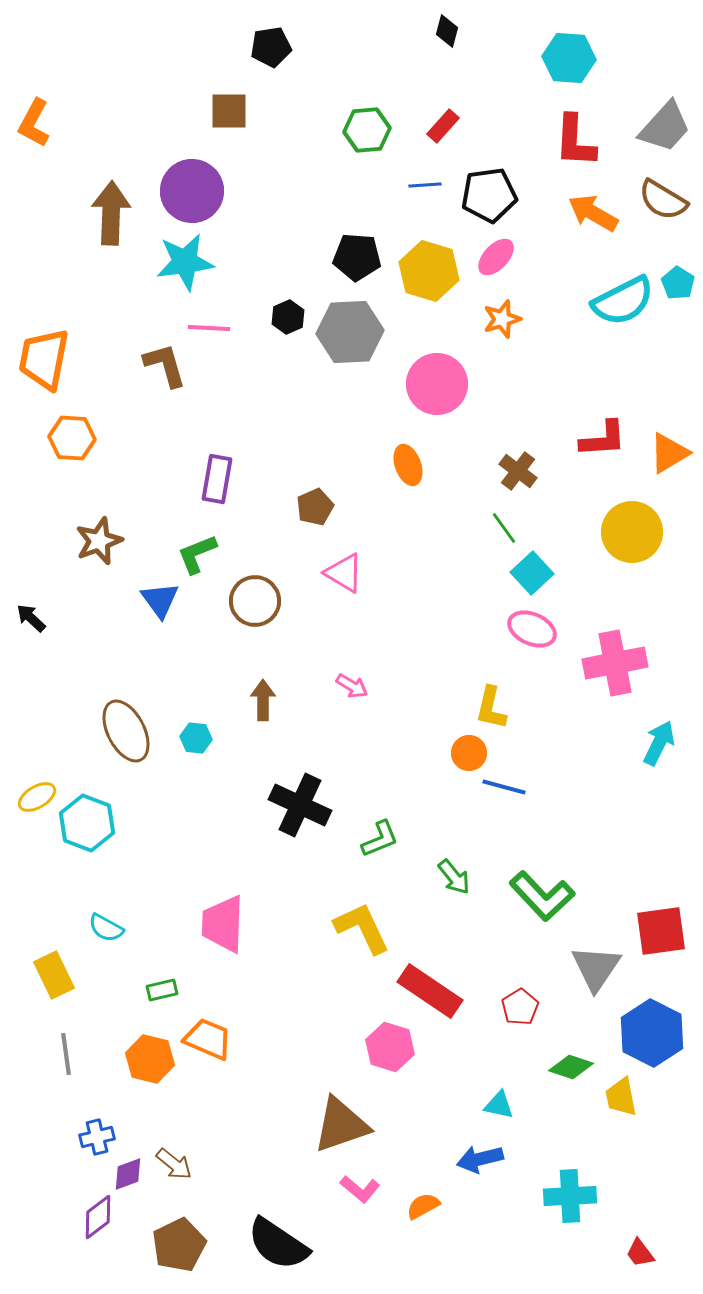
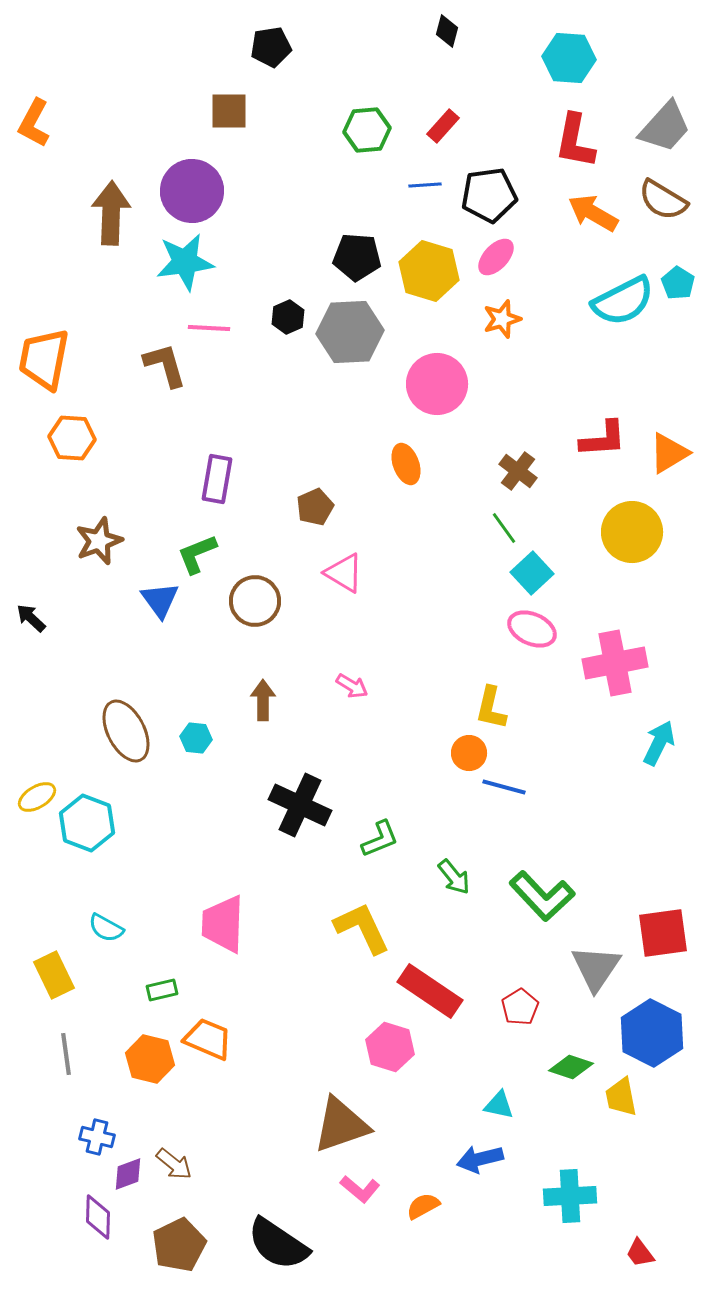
red L-shape at (575, 141): rotated 8 degrees clockwise
orange ellipse at (408, 465): moved 2 px left, 1 px up
red square at (661, 931): moved 2 px right, 2 px down
blue cross at (97, 1137): rotated 28 degrees clockwise
purple diamond at (98, 1217): rotated 51 degrees counterclockwise
